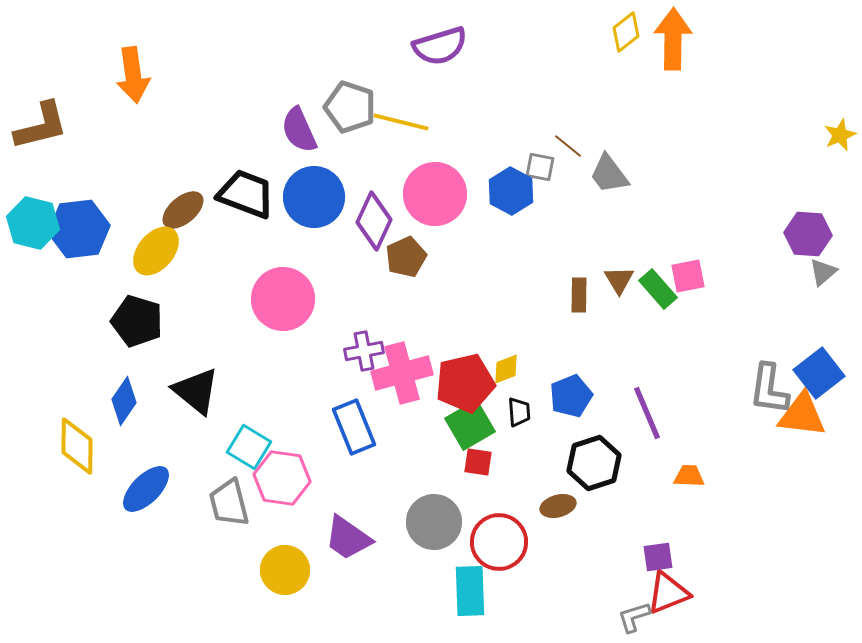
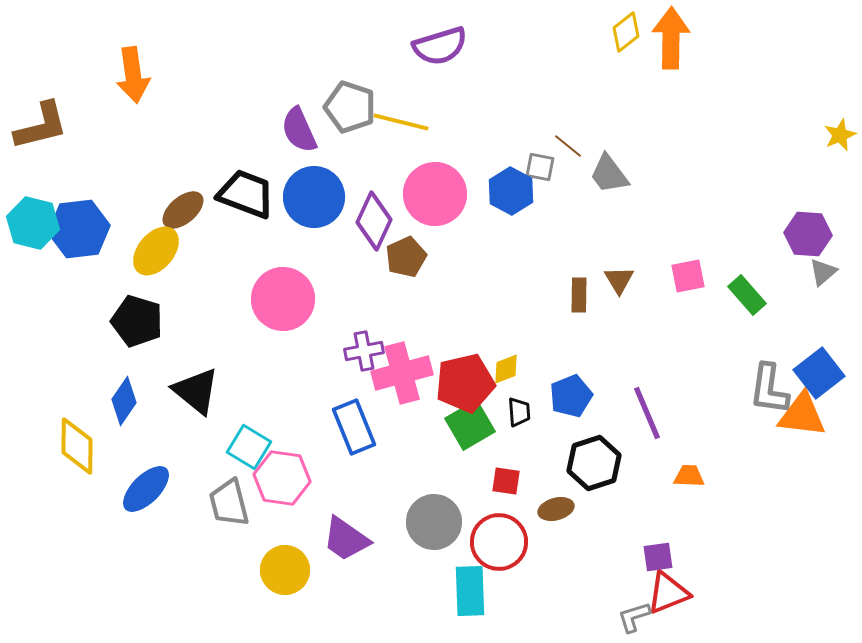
orange arrow at (673, 39): moved 2 px left, 1 px up
green rectangle at (658, 289): moved 89 px right, 6 px down
red square at (478, 462): moved 28 px right, 19 px down
brown ellipse at (558, 506): moved 2 px left, 3 px down
purple trapezoid at (348, 538): moved 2 px left, 1 px down
